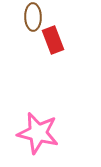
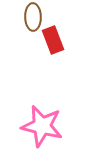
pink star: moved 4 px right, 7 px up
